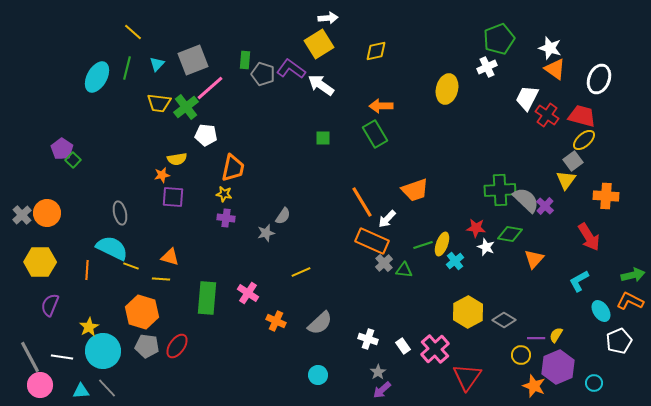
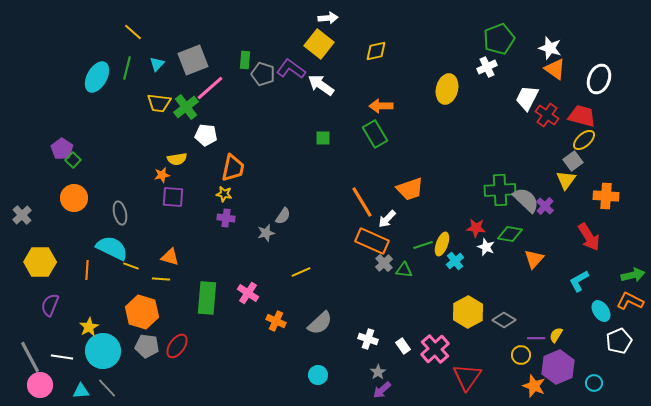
yellow square at (319, 44): rotated 20 degrees counterclockwise
orange trapezoid at (415, 190): moved 5 px left, 1 px up
orange circle at (47, 213): moved 27 px right, 15 px up
